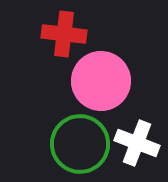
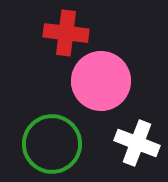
red cross: moved 2 px right, 1 px up
green circle: moved 28 px left
